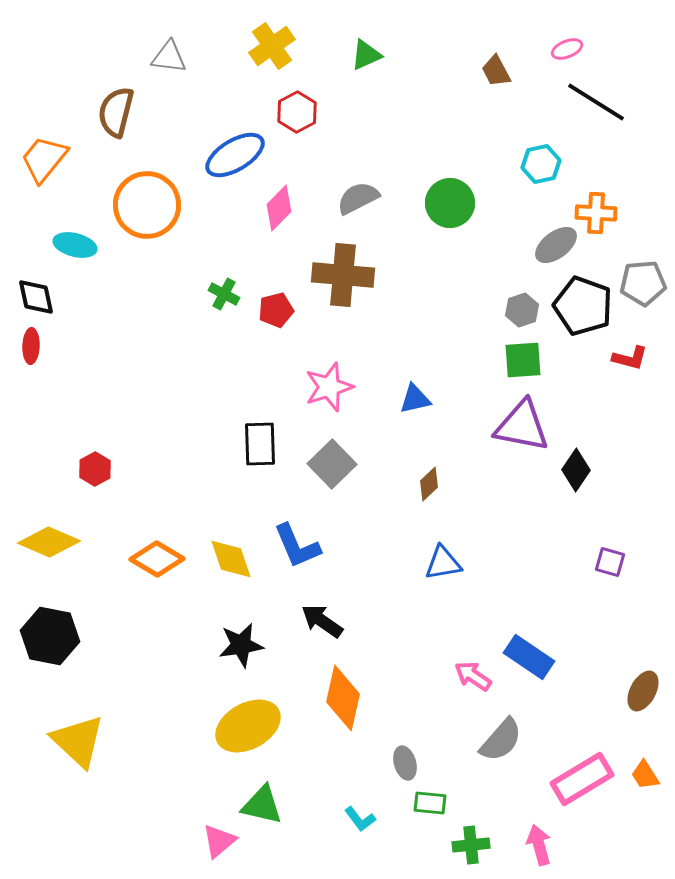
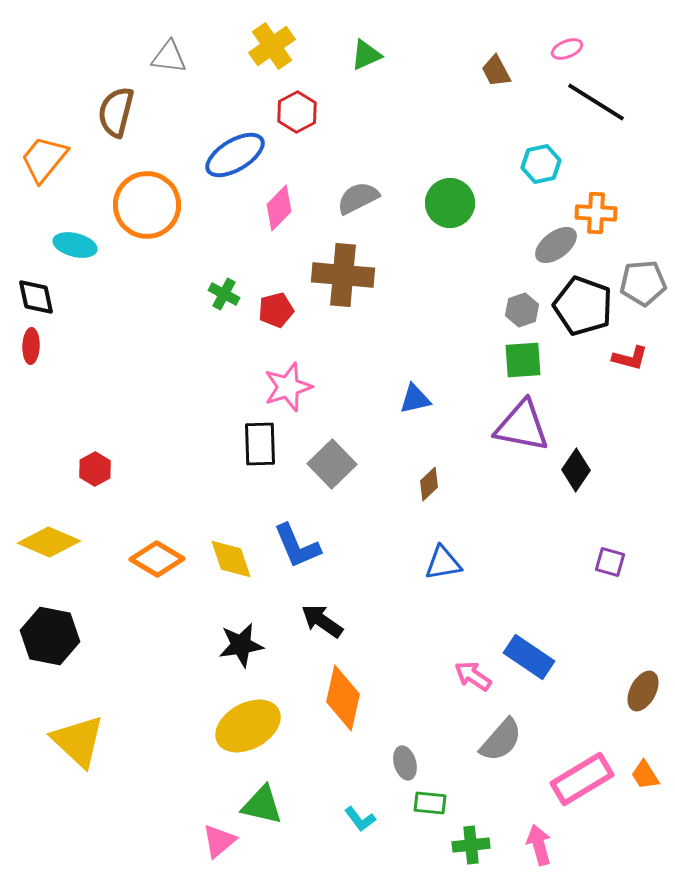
pink star at (329, 387): moved 41 px left
